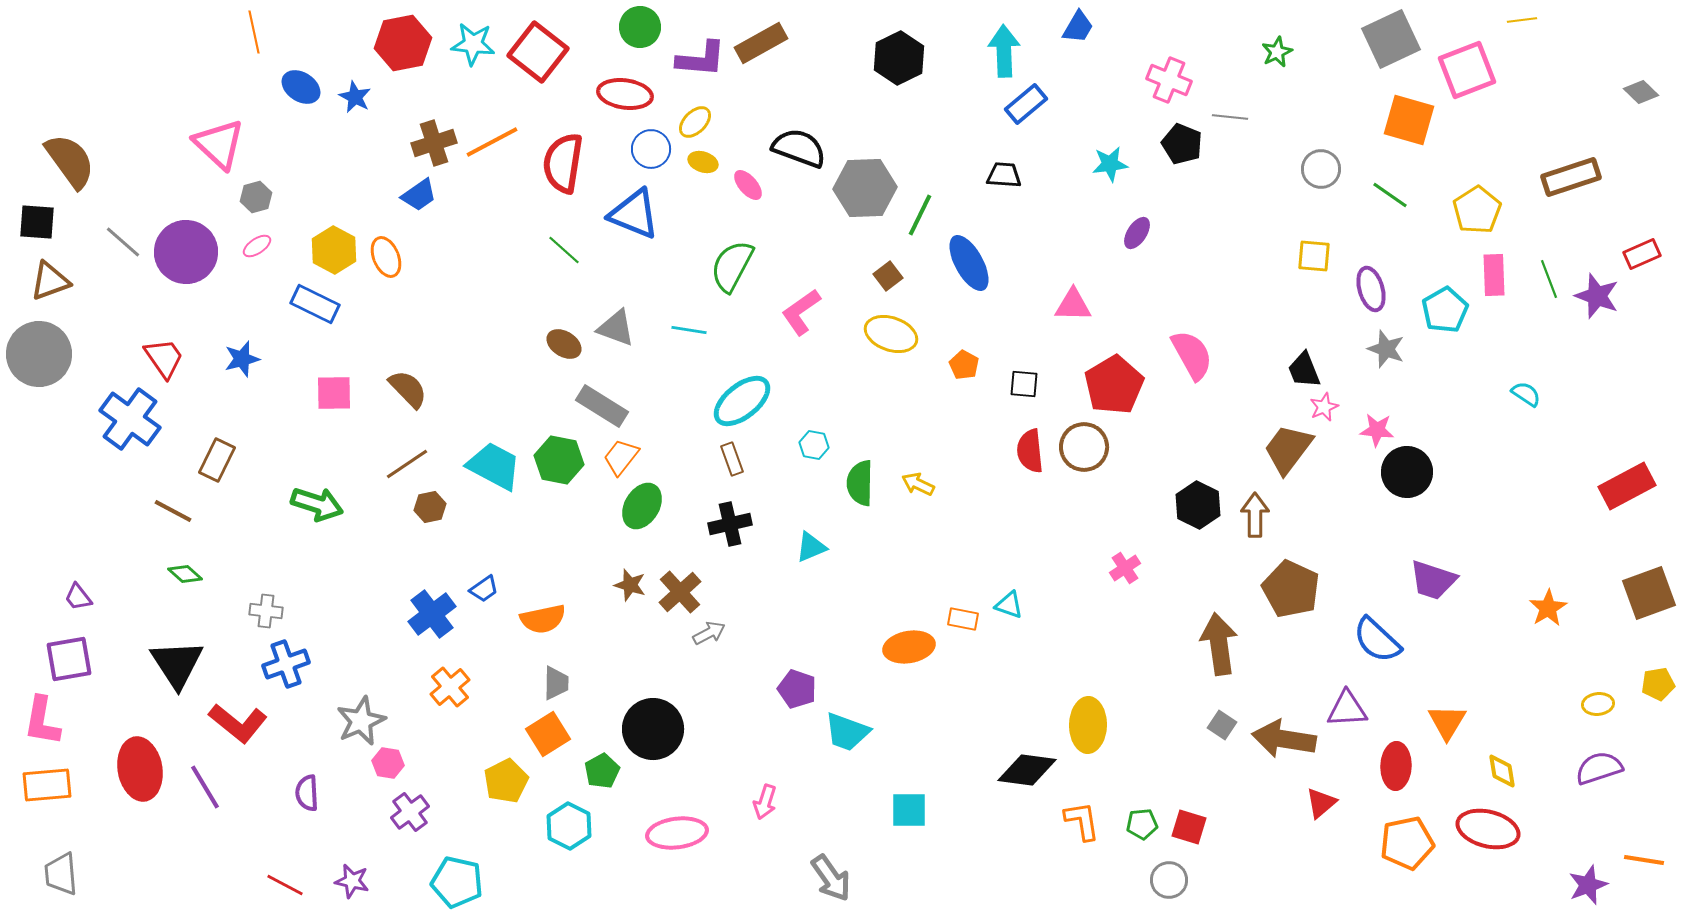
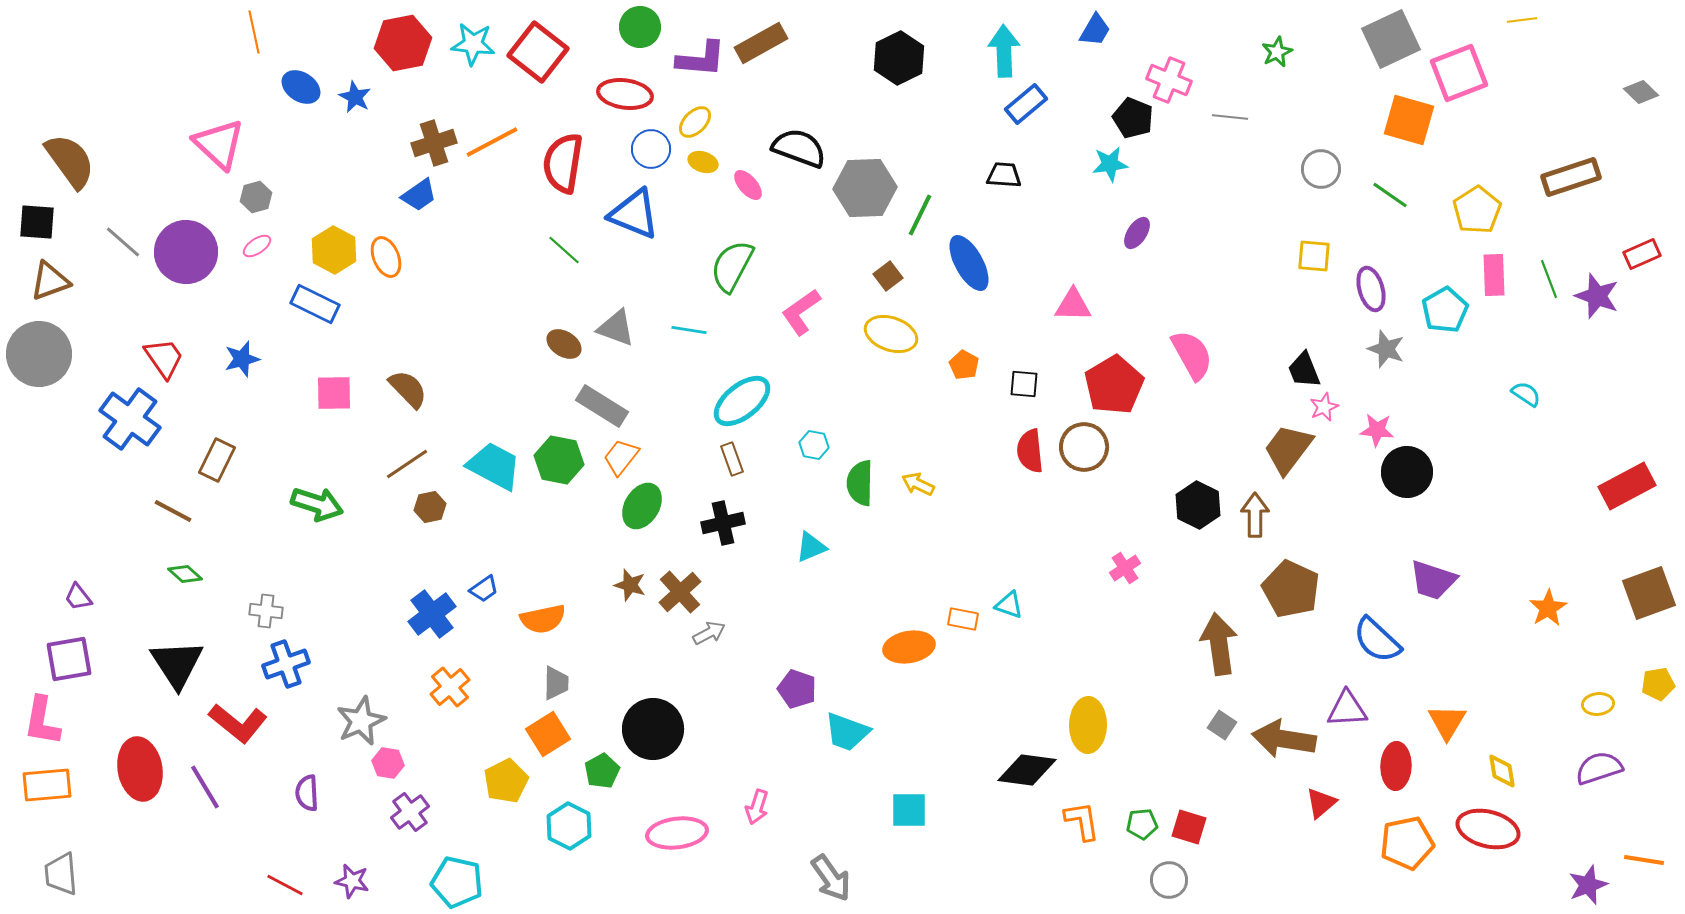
blue trapezoid at (1078, 27): moved 17 px right, 3 px down
pink square at (1467, 70): moved 8 px left, 3 px down
black pentagon at (1182, 144): moved 49 px left, 26 px up
black cross at (730, 524): moved 7 px left, 1 px up
pink arrow at (765, 802): moved 8 px left, 5 px down
